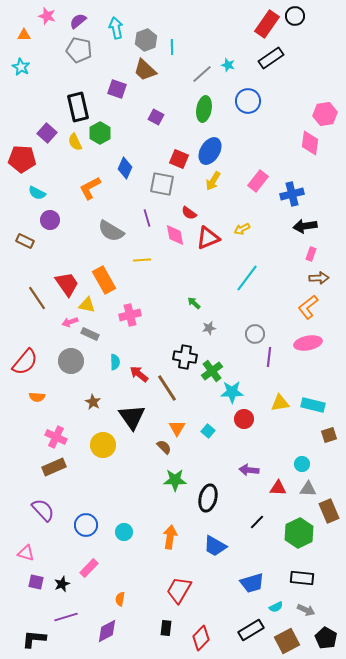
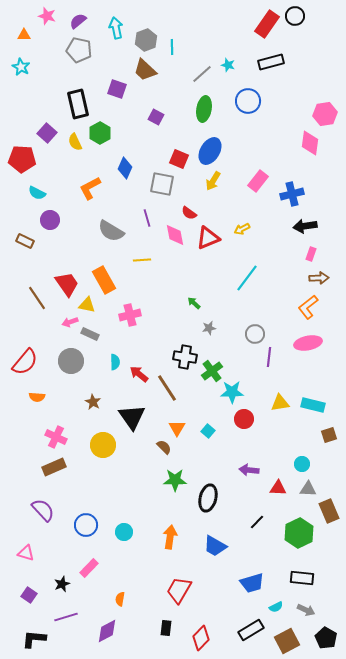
black rectangle at (271, 58): moved 4 px down; rotated 20 degrees clockwise
black rectangle at (78, 107): moved 3 px up
purple square at (36, 582): moved 7 px left, 13 px down; rotated 21 degrees clockwise
